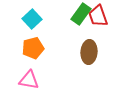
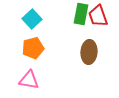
green rectangle: rotated 25 degrees counterclockwise
